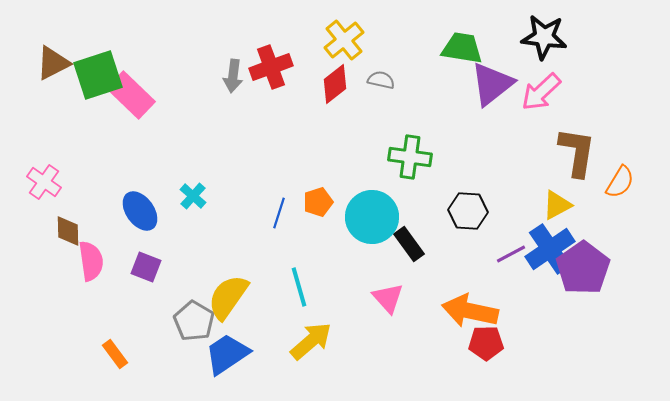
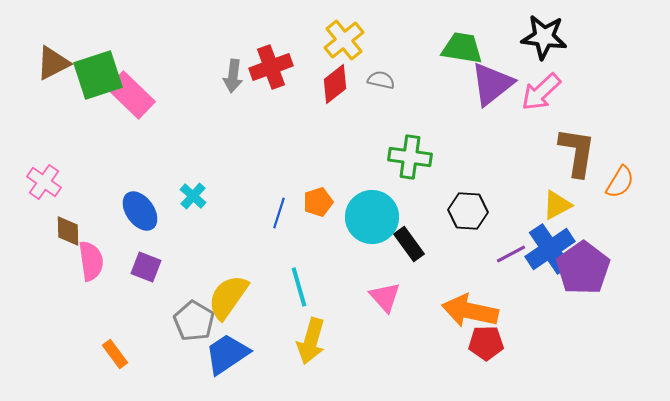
pink triangle: moved 3 px left, 1 px up
yellow arrow: rotated 147 degrees clockwise
